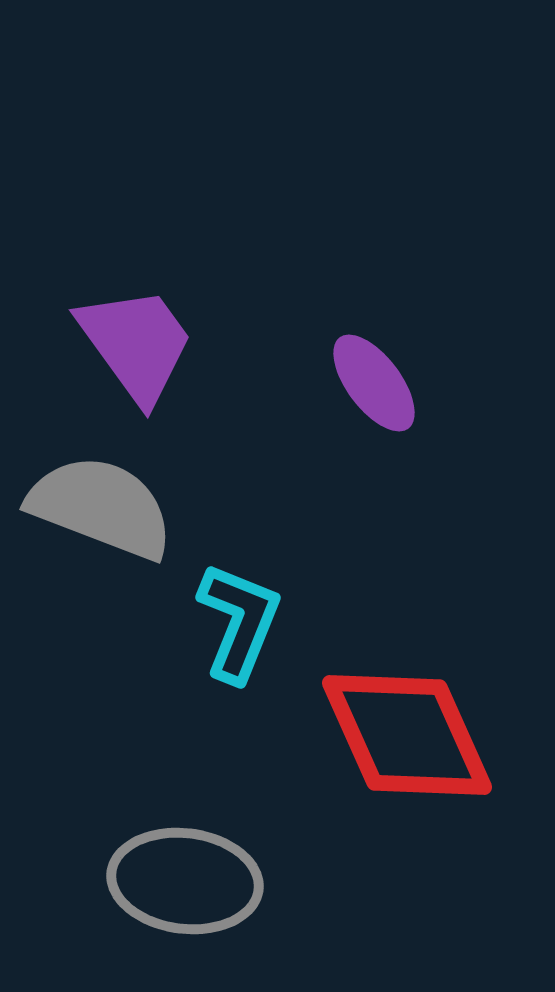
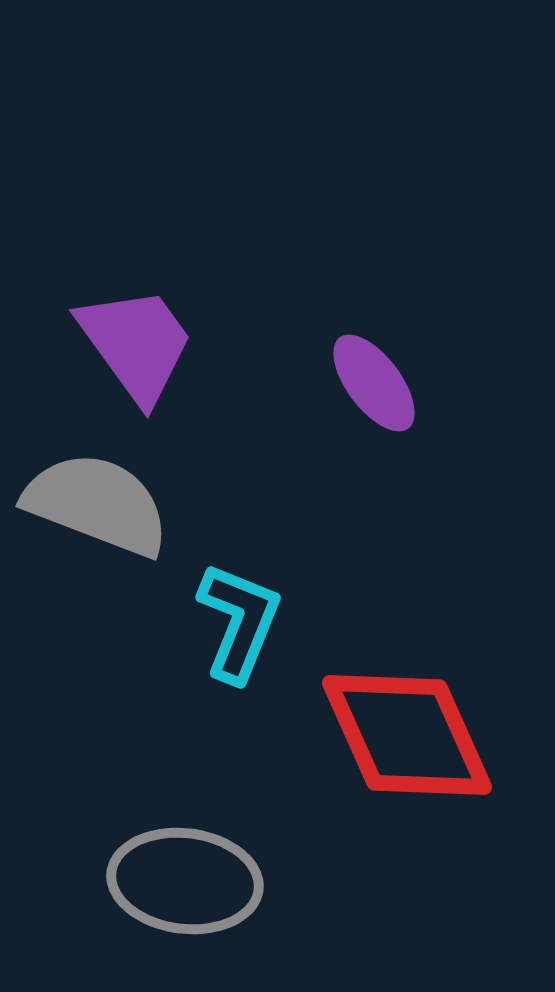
gray semicircle: moved 4 px left, 3 px up
